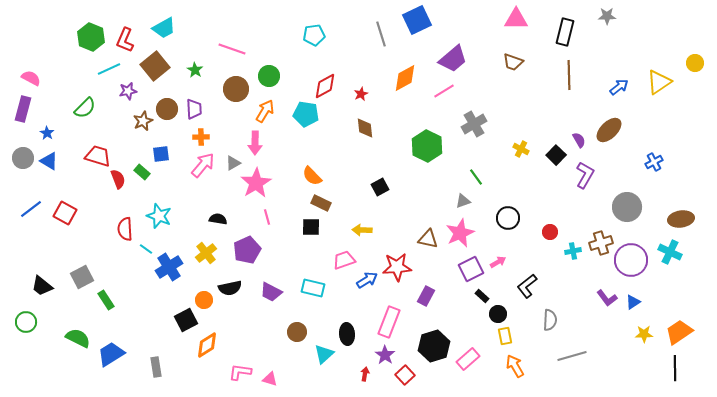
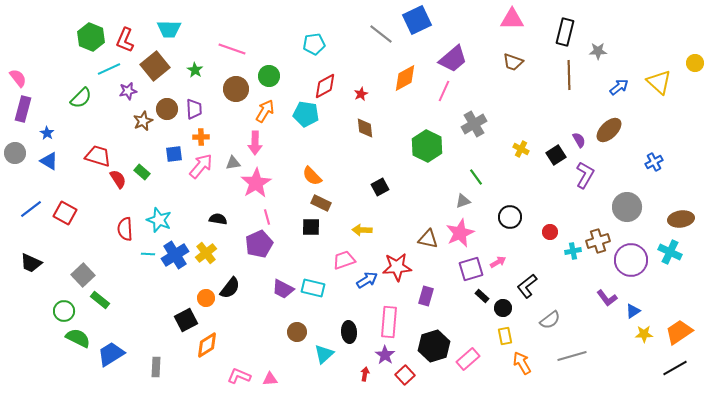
gray star at (607, 16): moved 9 px left, 35 px down
pink triangle at (516, 19): moved 4 px left
cyan trapezoid at (164, 28): moved 5 px right, 1 px down; rotated 30 degrees clockwise
gray line at (381, 34): rotated 35 degrees counterclockwise
cyan pentagon at (314, 35): moved 9 px down
pink semicircle at (31, 78): moved 13 px left; rotated 24 degrees clockwise
yellow triangle at (659, 82): rotated 44 degrees counterclockwise
pink line at (444, 91): rotated 35 degrees counterclockwise
green semicircle at (85, 108): moved 4 px left, 10 px up
blue square at (161, 154): moved 13 px right
black square at (556, 155): rotated 12 degrees clockwise
gray circle at (23, 158): moved 8 px left, 5 px up
gray triangle at (233, 163): rotated 21 degrees clockwise
pink arrow at (203, 165): moved 2 px left, 1 px down
red semicircle at (118, 179): rotated 12 degrees counterclockwise
cyan star at (159, 216): moved 4 px down
black circle at (508, 218): moved 2 px right, 1 px up
brown cross at (601, 243): moved 3 px left, 2 px up
cyan line at (146, 249): moved 2 px right, 5 px down; rotated 32 degrees counterclockwise
purple pentagon at (247, 250): moved 12 px right, 6 px up
blue cross at (169, 267): moved 6 px right, 12 px up
purple square at (471, 269): rotated 10 degrees clockwise
gray square at (82, 277): moved 1 px right, 2 px up; rotated 15 degrees counterclockwise
black trapezoid at (42, 286): moved 11 px left, 23 px up; rotated 15 degrees counterclockwise
black semicircle at (230, 288): rotated 40 degrees counterclockwise
purple trapezoid at (271, 292): moved 12 px right, 3 px up
purple rectangle at (426, 296): rotated 12 degrees counterclockwise
green rectangle at (106, 300): moved 6 px left; rotated 18 degrees counterclockwise
orange circle at (204, 300): moved 2 px right, 2 px up
blue triangle at (633, 302): moved 9 px down
black circle at (498, 314): moved 5 px right, 6 px up
gray semicircle at (550, 320): rotated 50 degrees clockwise
green circle at (26, 322): moved 38 px right, 11 px up
pink rectangle at (389, 322): rotated 16 degrees counterclockwise
black ellipse at (347, 334): moved 2 px right, 2 px up
orange arrow at (515, 366): moved 7 px right, 3 px up
gray rectangle at (156, 367): rotated 12 degrees clockwise
black line at (675, 368): rotated 60 degrees clockwise
pink L-shape at (240, 372): moved 1 px left, 4 px down; rotated 15 degrees clockwise
pink triangle at (270, 379): rotated 21 degrees counterclockwise
